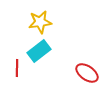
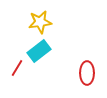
red line: rotated 30 degrees clockwise
red ellipse: rotated 55 degrees clockwise
